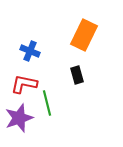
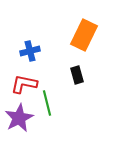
blue cross: rotated 36 degrees counterclockwise
purple star: rotated 8 degrees counterclockwise
